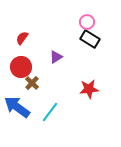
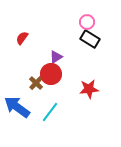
red circle: moved 30 px right, 7 px down
brown cross: moved 4 px right
